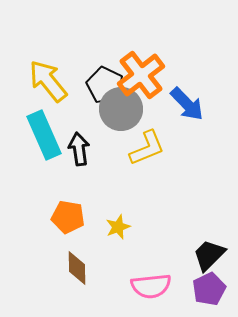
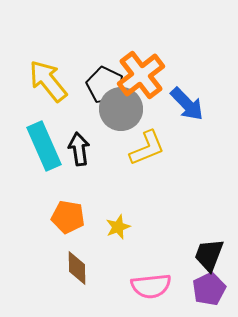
cyan rectangle: moved 11 px down
black trapezoid: rotated 24 degrees counterclockwise
